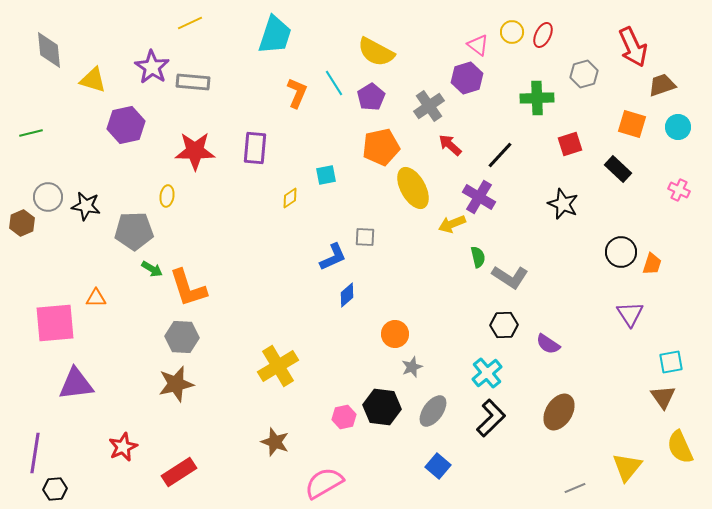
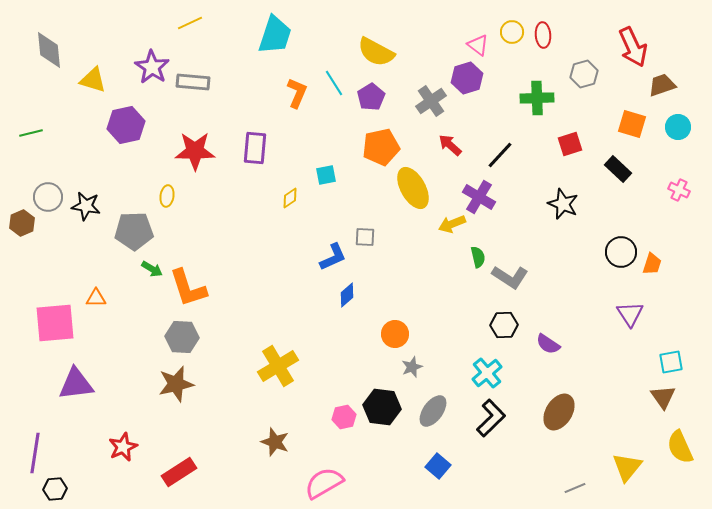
red ellipse at (543, 35): rotated 30 degrees counterclockwise
gray cross at (429, 106): moved 2 px right, 5 px up
